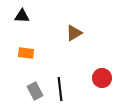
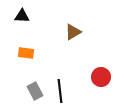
brown triangle: moved 1 px left, 1 px up
red circle: moved 1 px left, 1 px up
black line: moved 2 px down
